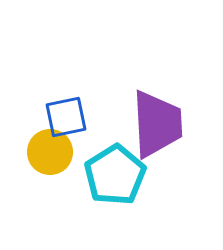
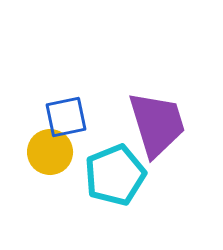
purple trapezoid: rotated 14 degrees counterclockwise
cyan pentagon: rotated 10 degrees clockwise
